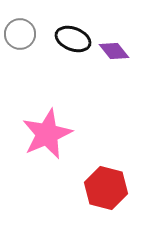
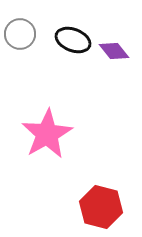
black ellipse: moved 1 px down
pink star: rotated 6 degrees counterclockwise
red hexagon: moved 5 px left, 19 px down
